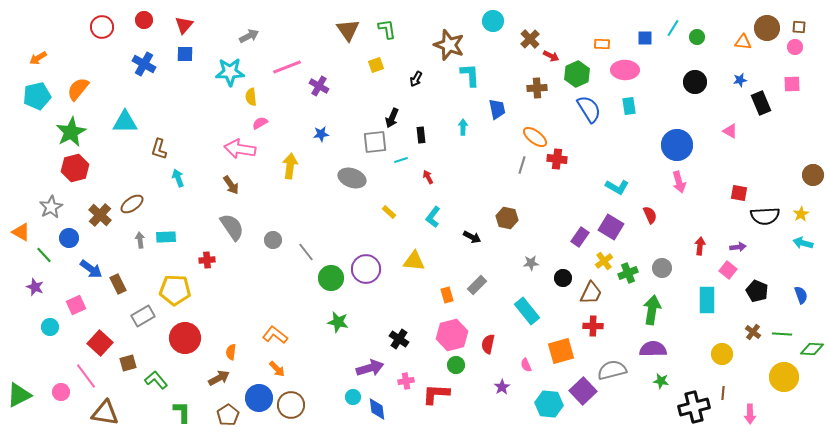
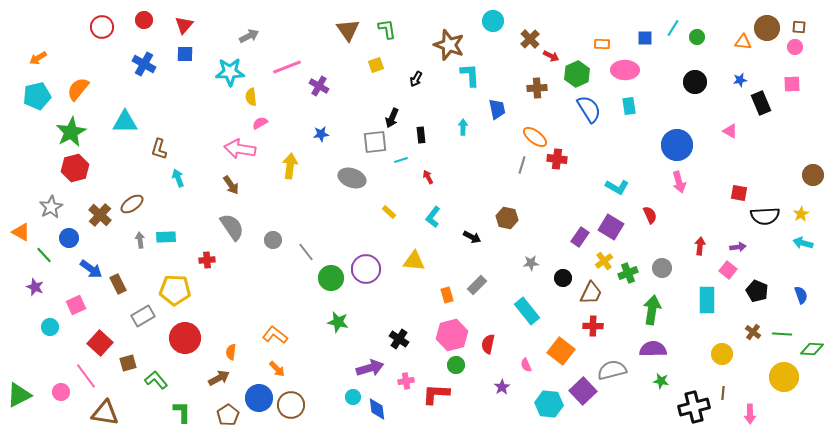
orange square at (561, 351): rotated 36 degrees counterclockwise
